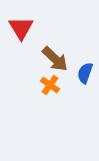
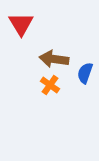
red triangle: moved 4 px up
brown arrow: moved 1 px left; rotated 144 degrees clockwise
